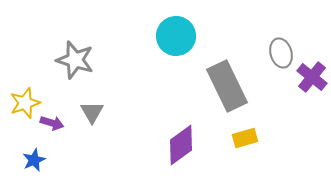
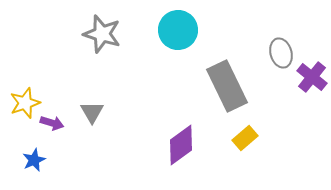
cyan circle: moved 2 px right, 6 px up
gray star: moved 27 px right, 26 px up
yellow rectangle: rotated 25 degrees counterclockwise
